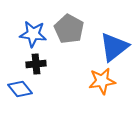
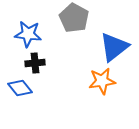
gray pentagon: moved 5 px right, 11 px up
blue star: moved 5 px left
black cross: moved 1 px left, 1 px up
blue diamond: moved 1 px up
